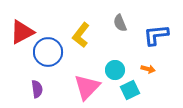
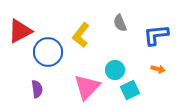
red triangle: moved 2 px left, 1 px up
orange arrow: moved 10 px right
